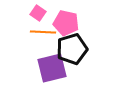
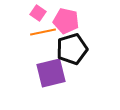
pink pentagon: moved 2 px up
orange line: rotated 15 degrees counterclockwise
purple square: moved 1 px left, 5 px down
